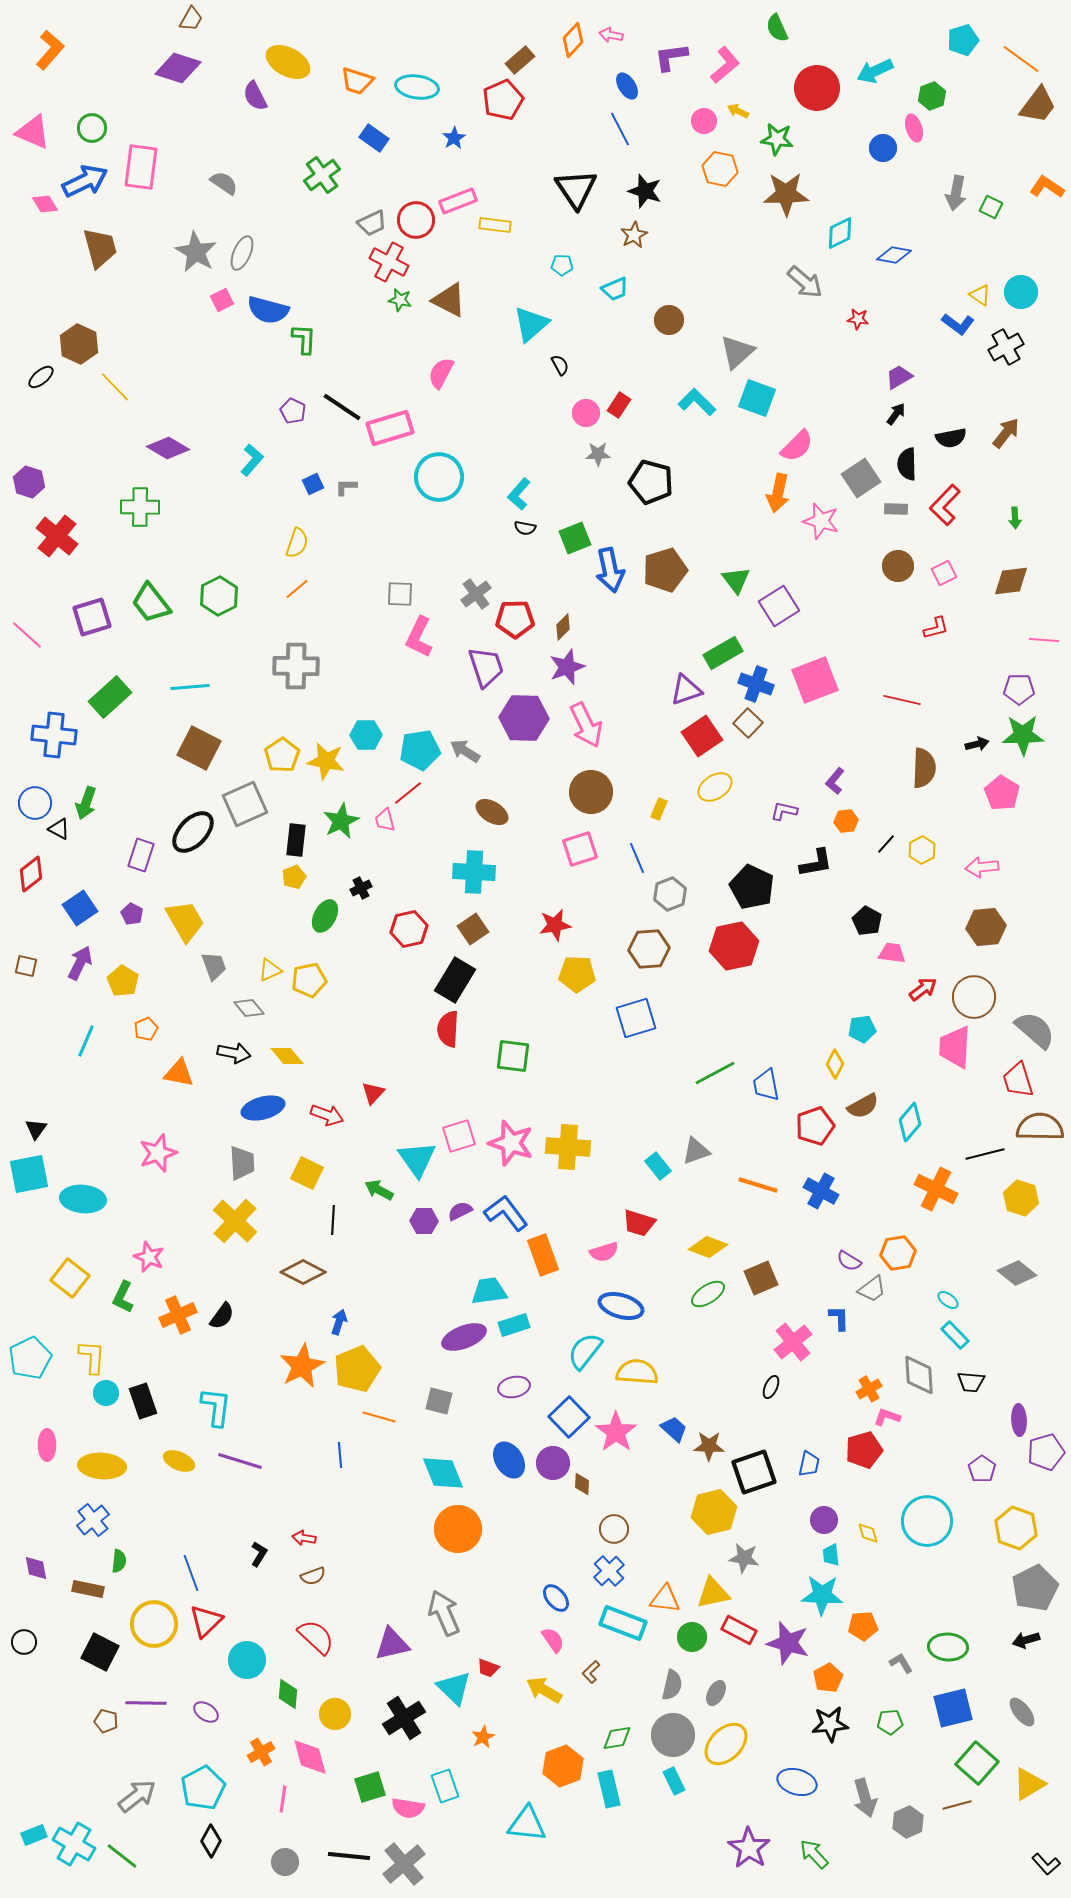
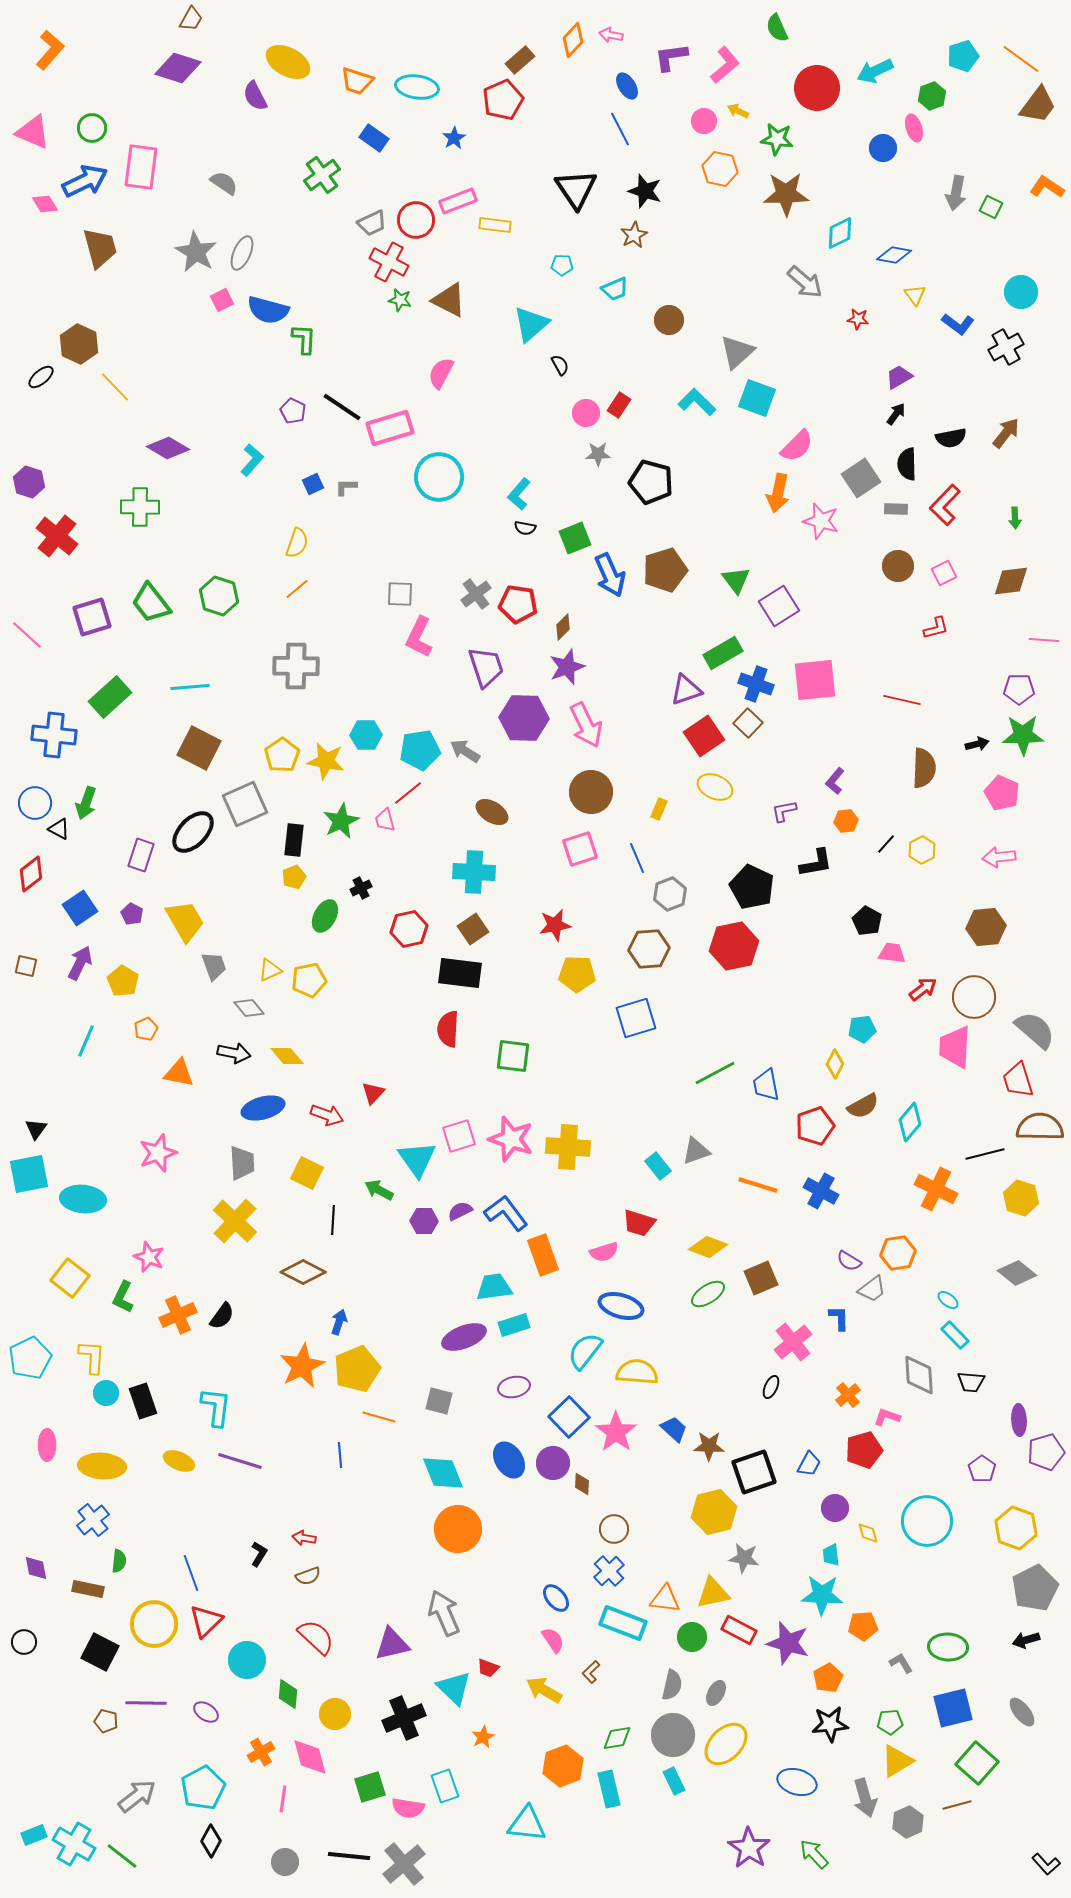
cyan pentagon at (963, 40): moved 16 px down
yellow triangle at (980, 295): moved 65 px left; rotated 20 degrees clockwise
blue arrow at (610, 570): moved 5 px down; rotated 12 degrees counterclockwise
green hexagon at (219, 596): rotated 15 degrees counterclockwise
red pentagon at (515, 619): moved 3 px right, 15 px up; rotated 9 degrees clockwise
pink square at (815, 680): rotated 15 degrees clockwise
red square at (702, 736): moved 2 px right
yellow ellipse at (715, 787): rotated 56 degrees clockwise
pink pentagon at (1002, 793): rotated 8 degrees counterclockwise
purple L-shape at (784, 811): rotated 24 degrees counterclockwise
black rectangle at (296, 840): moved 2 px left
pink arrow at (982, 867): moved 17 px right, 10 px up
black rectangle at (455, 980): moved 5 px right, 7 px up; rotated 66 degrees clockwise
pink star at (511, 1143): moved 4 px up
cyan trapezoid at (489, 1291): moved 5 px right, 4 px up
orange cross at (869, 1389): moved 21 px left, 6 px down; rotated 10 degrees counterclockwise
blue trapezoid at (809, 1464): rotated 16 degrees clockwise
purple circle at (824, 1520): moved 11 px right, 12 px up
brown semicircle at (313, 1576): moved 5 px left
black cross at (404, 1718): rotated 9 degrees clockwise
yellow triangle at (1029, 1784): moved 132 px left, 23 px up
